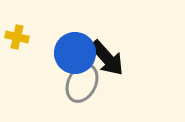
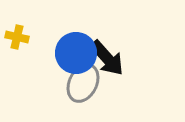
blue circle: moved 1 px right
gray ellipse: moved 1 px right
